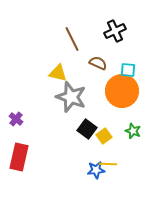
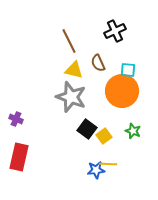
brown line: moved 3 px left, 2 px down
brown semicircle: rotated 138 degrees counterclockwise
yellow triangle: moved 16 px right, 3 px up
purple cross: rotated 16 degrees counterclockwise
